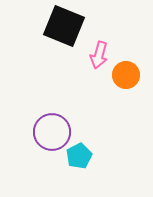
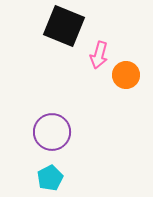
cyan pentagon: moved 29 px left, 22 px down
